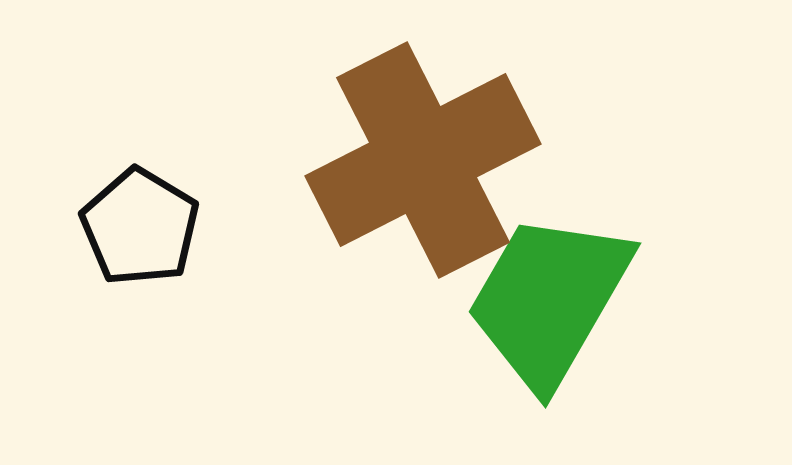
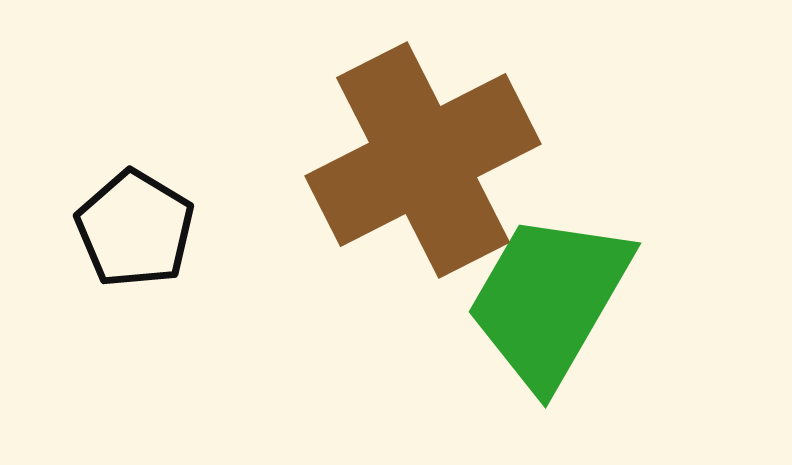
black pentagon: moved 5 px left, 2 px down
